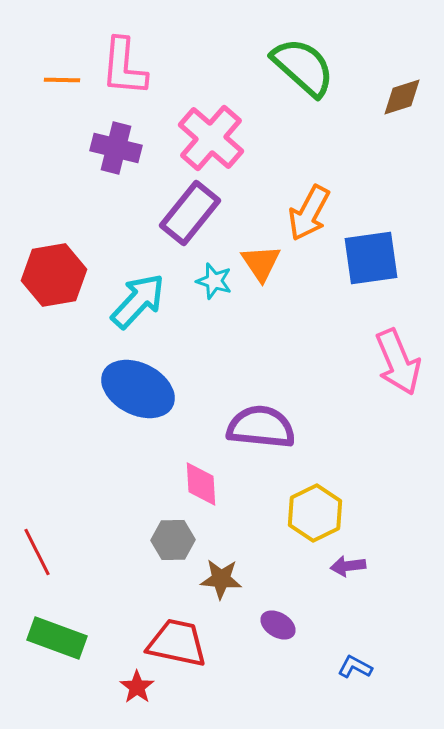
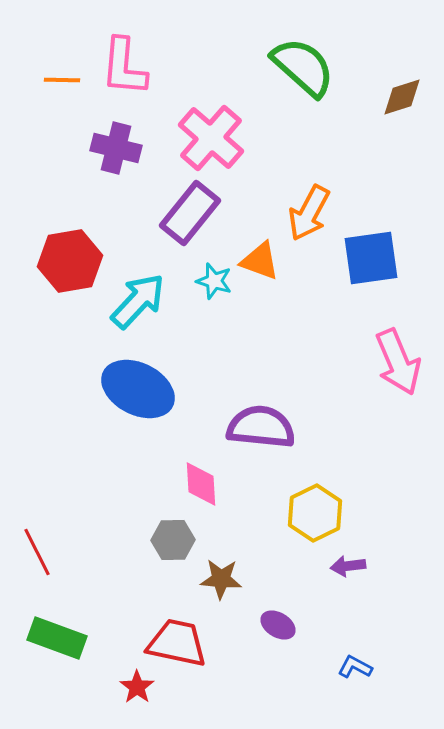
orange triangle: moved 1 px left, 2 px up; rotated 36 degrees counterclockwise
red hexagon: moved 16 px right, 14 px up
